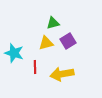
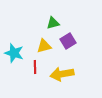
yellow triangle: moved 2 px left, 3 px down
